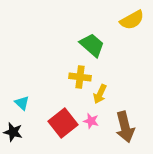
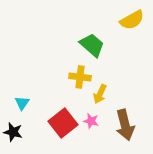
cyan triangle: rotated 21 degrees clockwise
brown arrow: moved 2 px up
